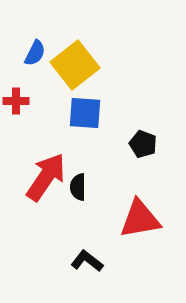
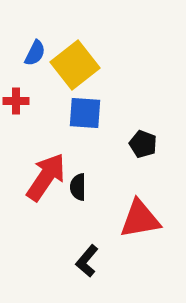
black L-shape: rotated 88 degrees counterclockwise
